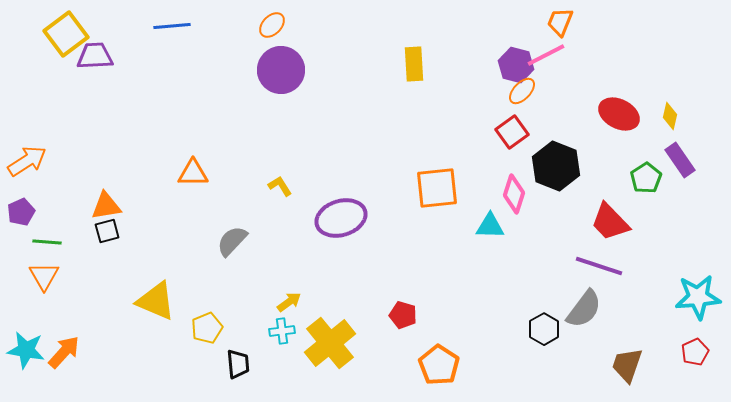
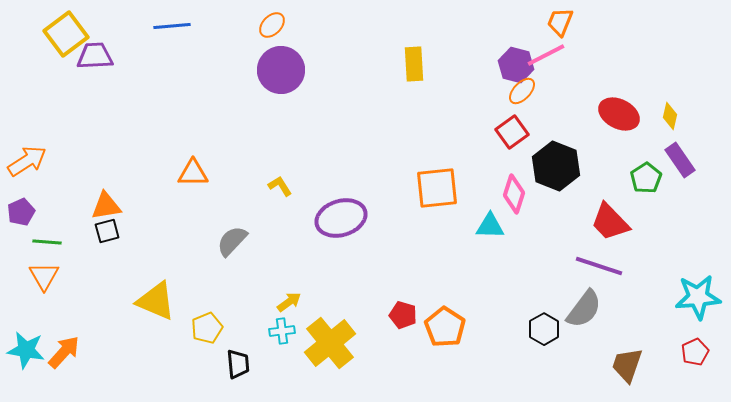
orange pentagon at (439, 365): moved 6 px right, 38 px up
